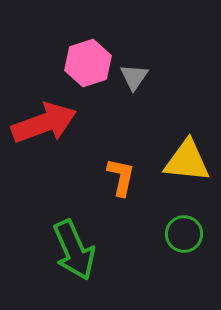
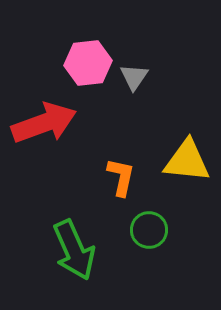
pink hexagon: rotated 12 degrees clockwise
green circle: moved 35 px left, 4 px up
